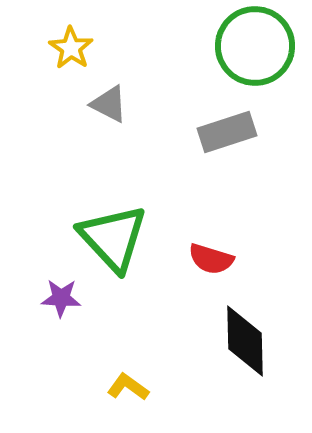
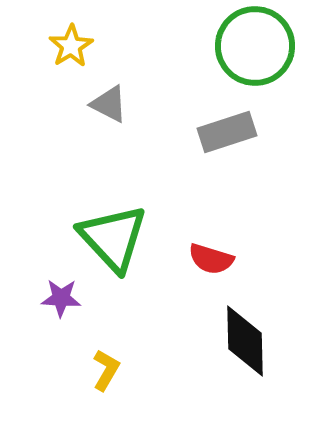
yellow star: moved 2 px up; rotated 6 degrees clockwise
yellow L-shape: moved 22 px left, 17 px up; rotated 84 degrees clockwise
